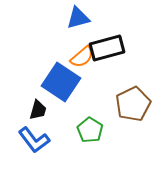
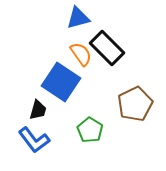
black rectangle: rotated 60 degrees clockwise
orange semicircle: moved 1 px left, 3 px up; rotated 85 degrees counterclockwise
brown pentagon: moved 2 px right
